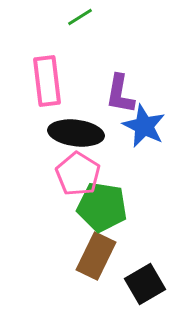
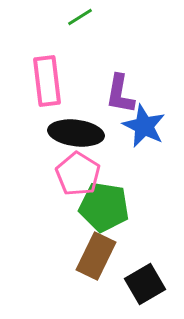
green pentagon: moved 2 px right
